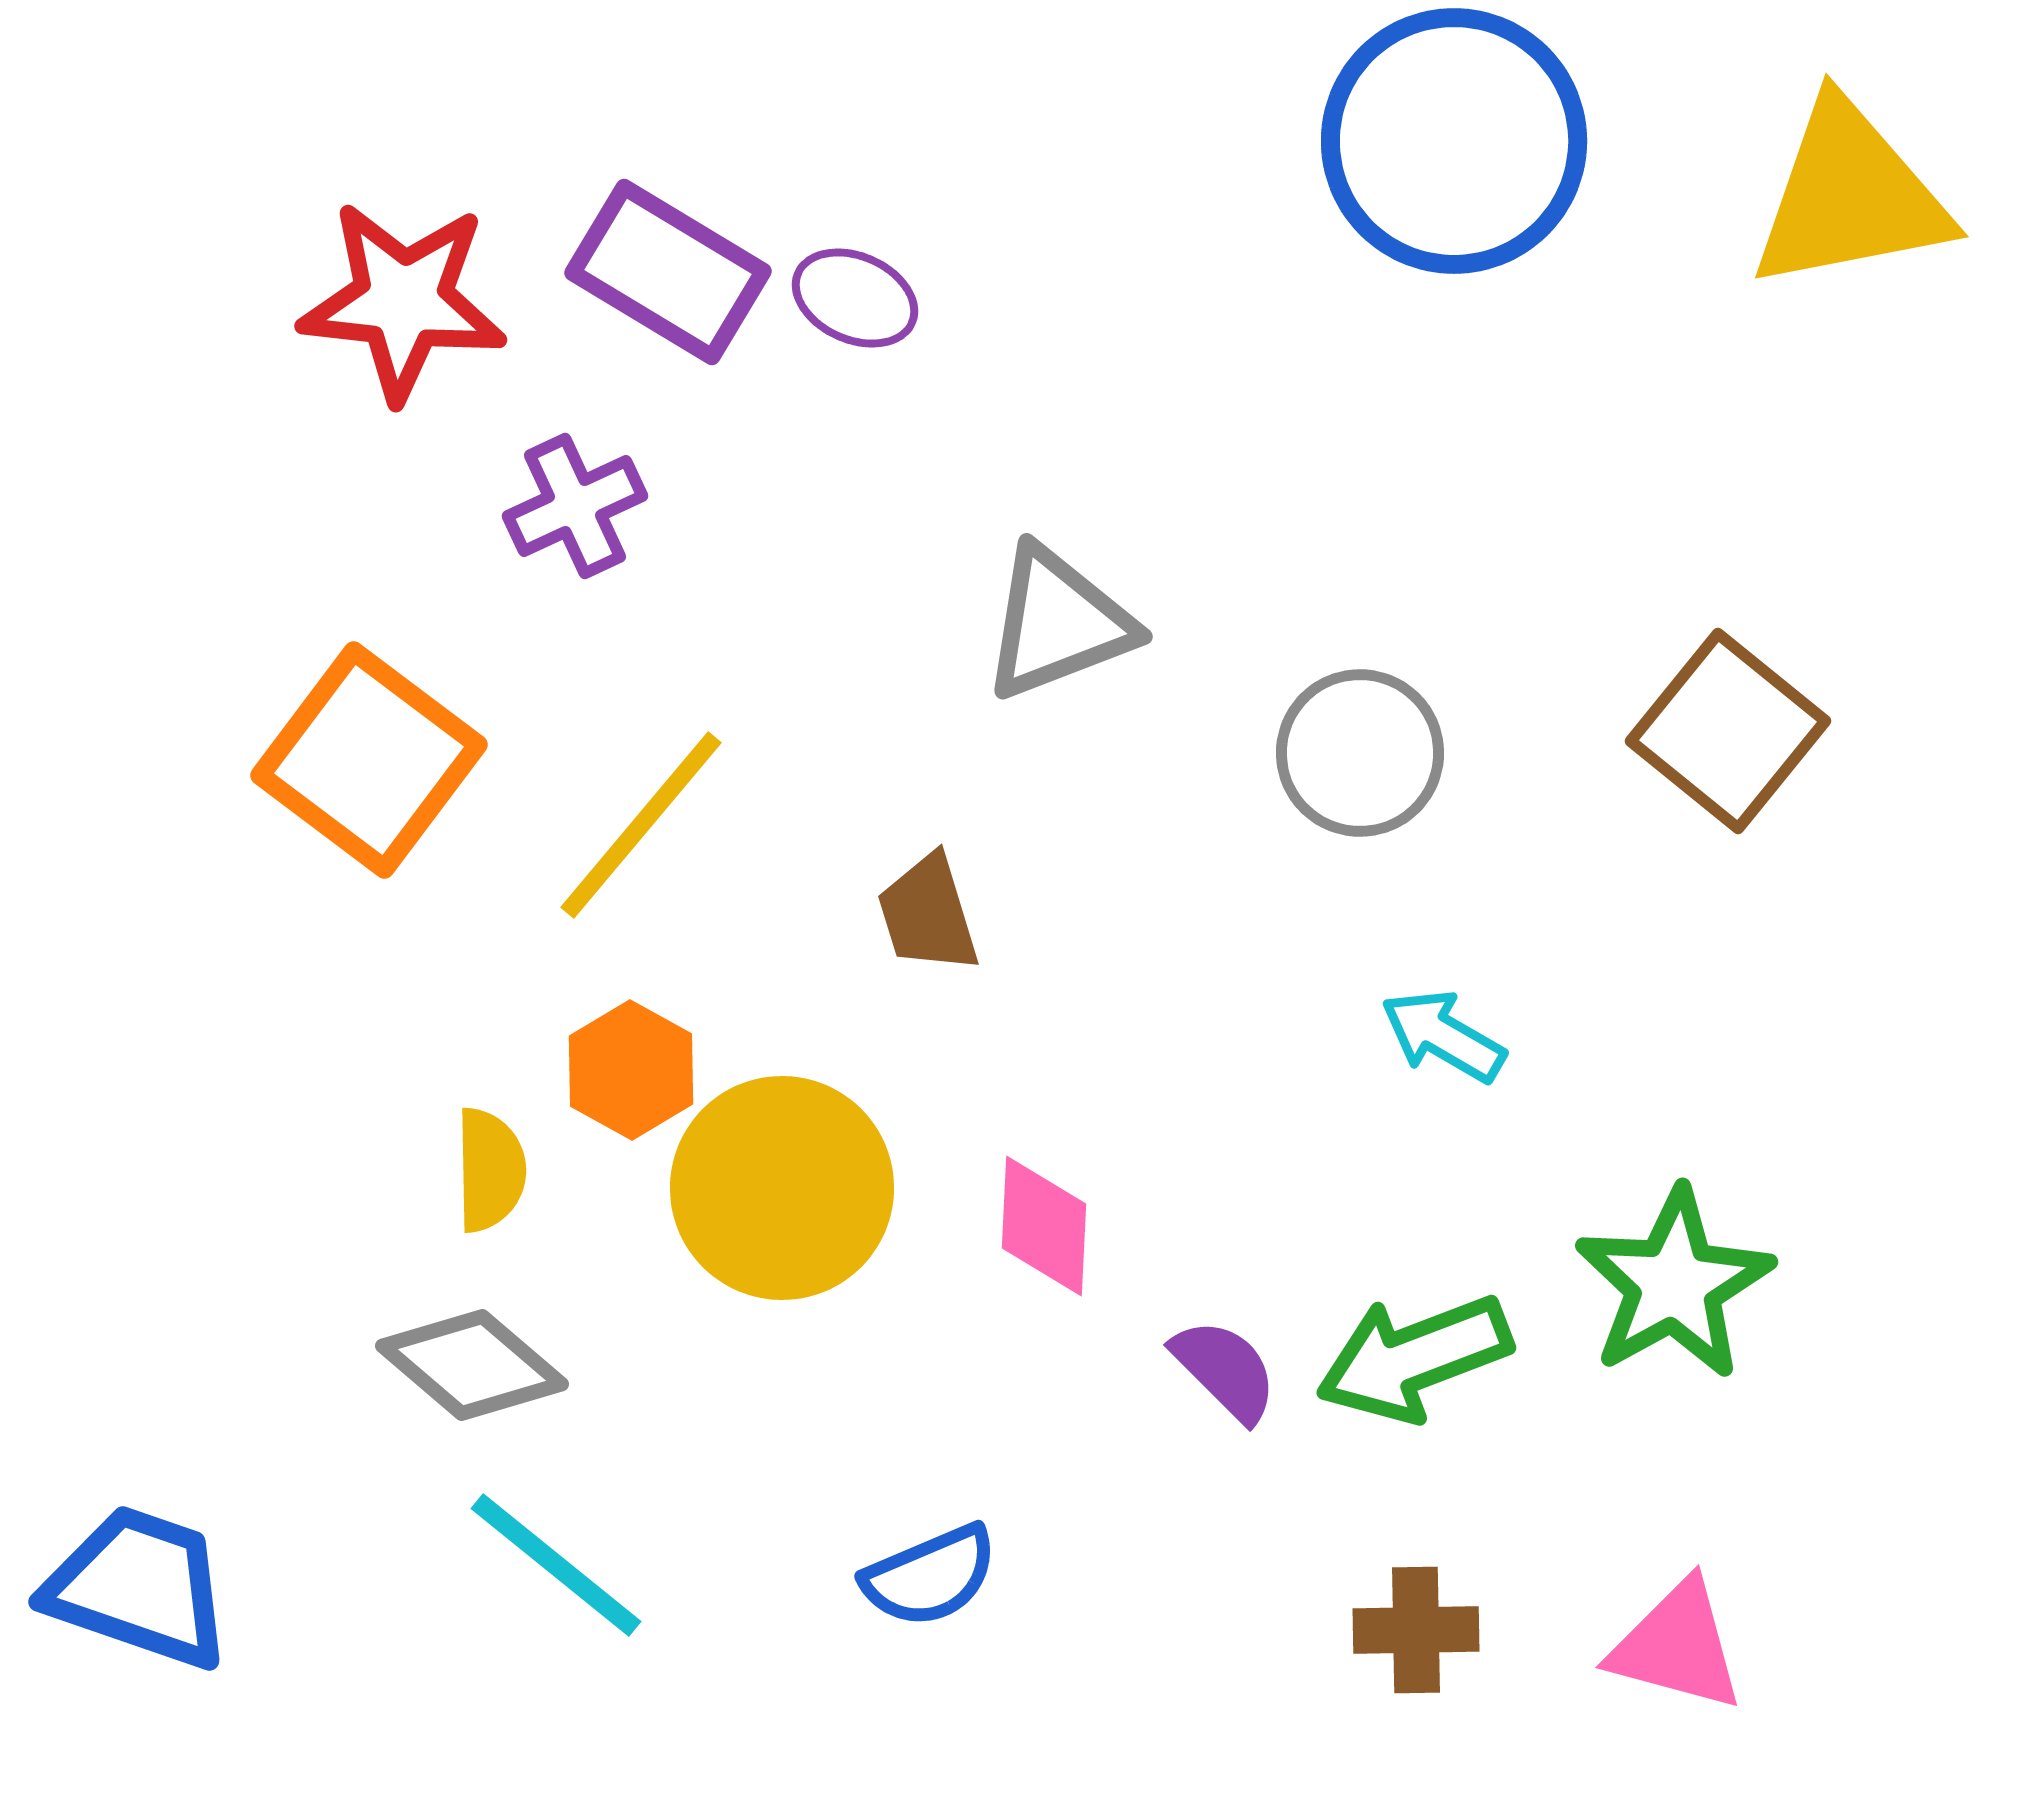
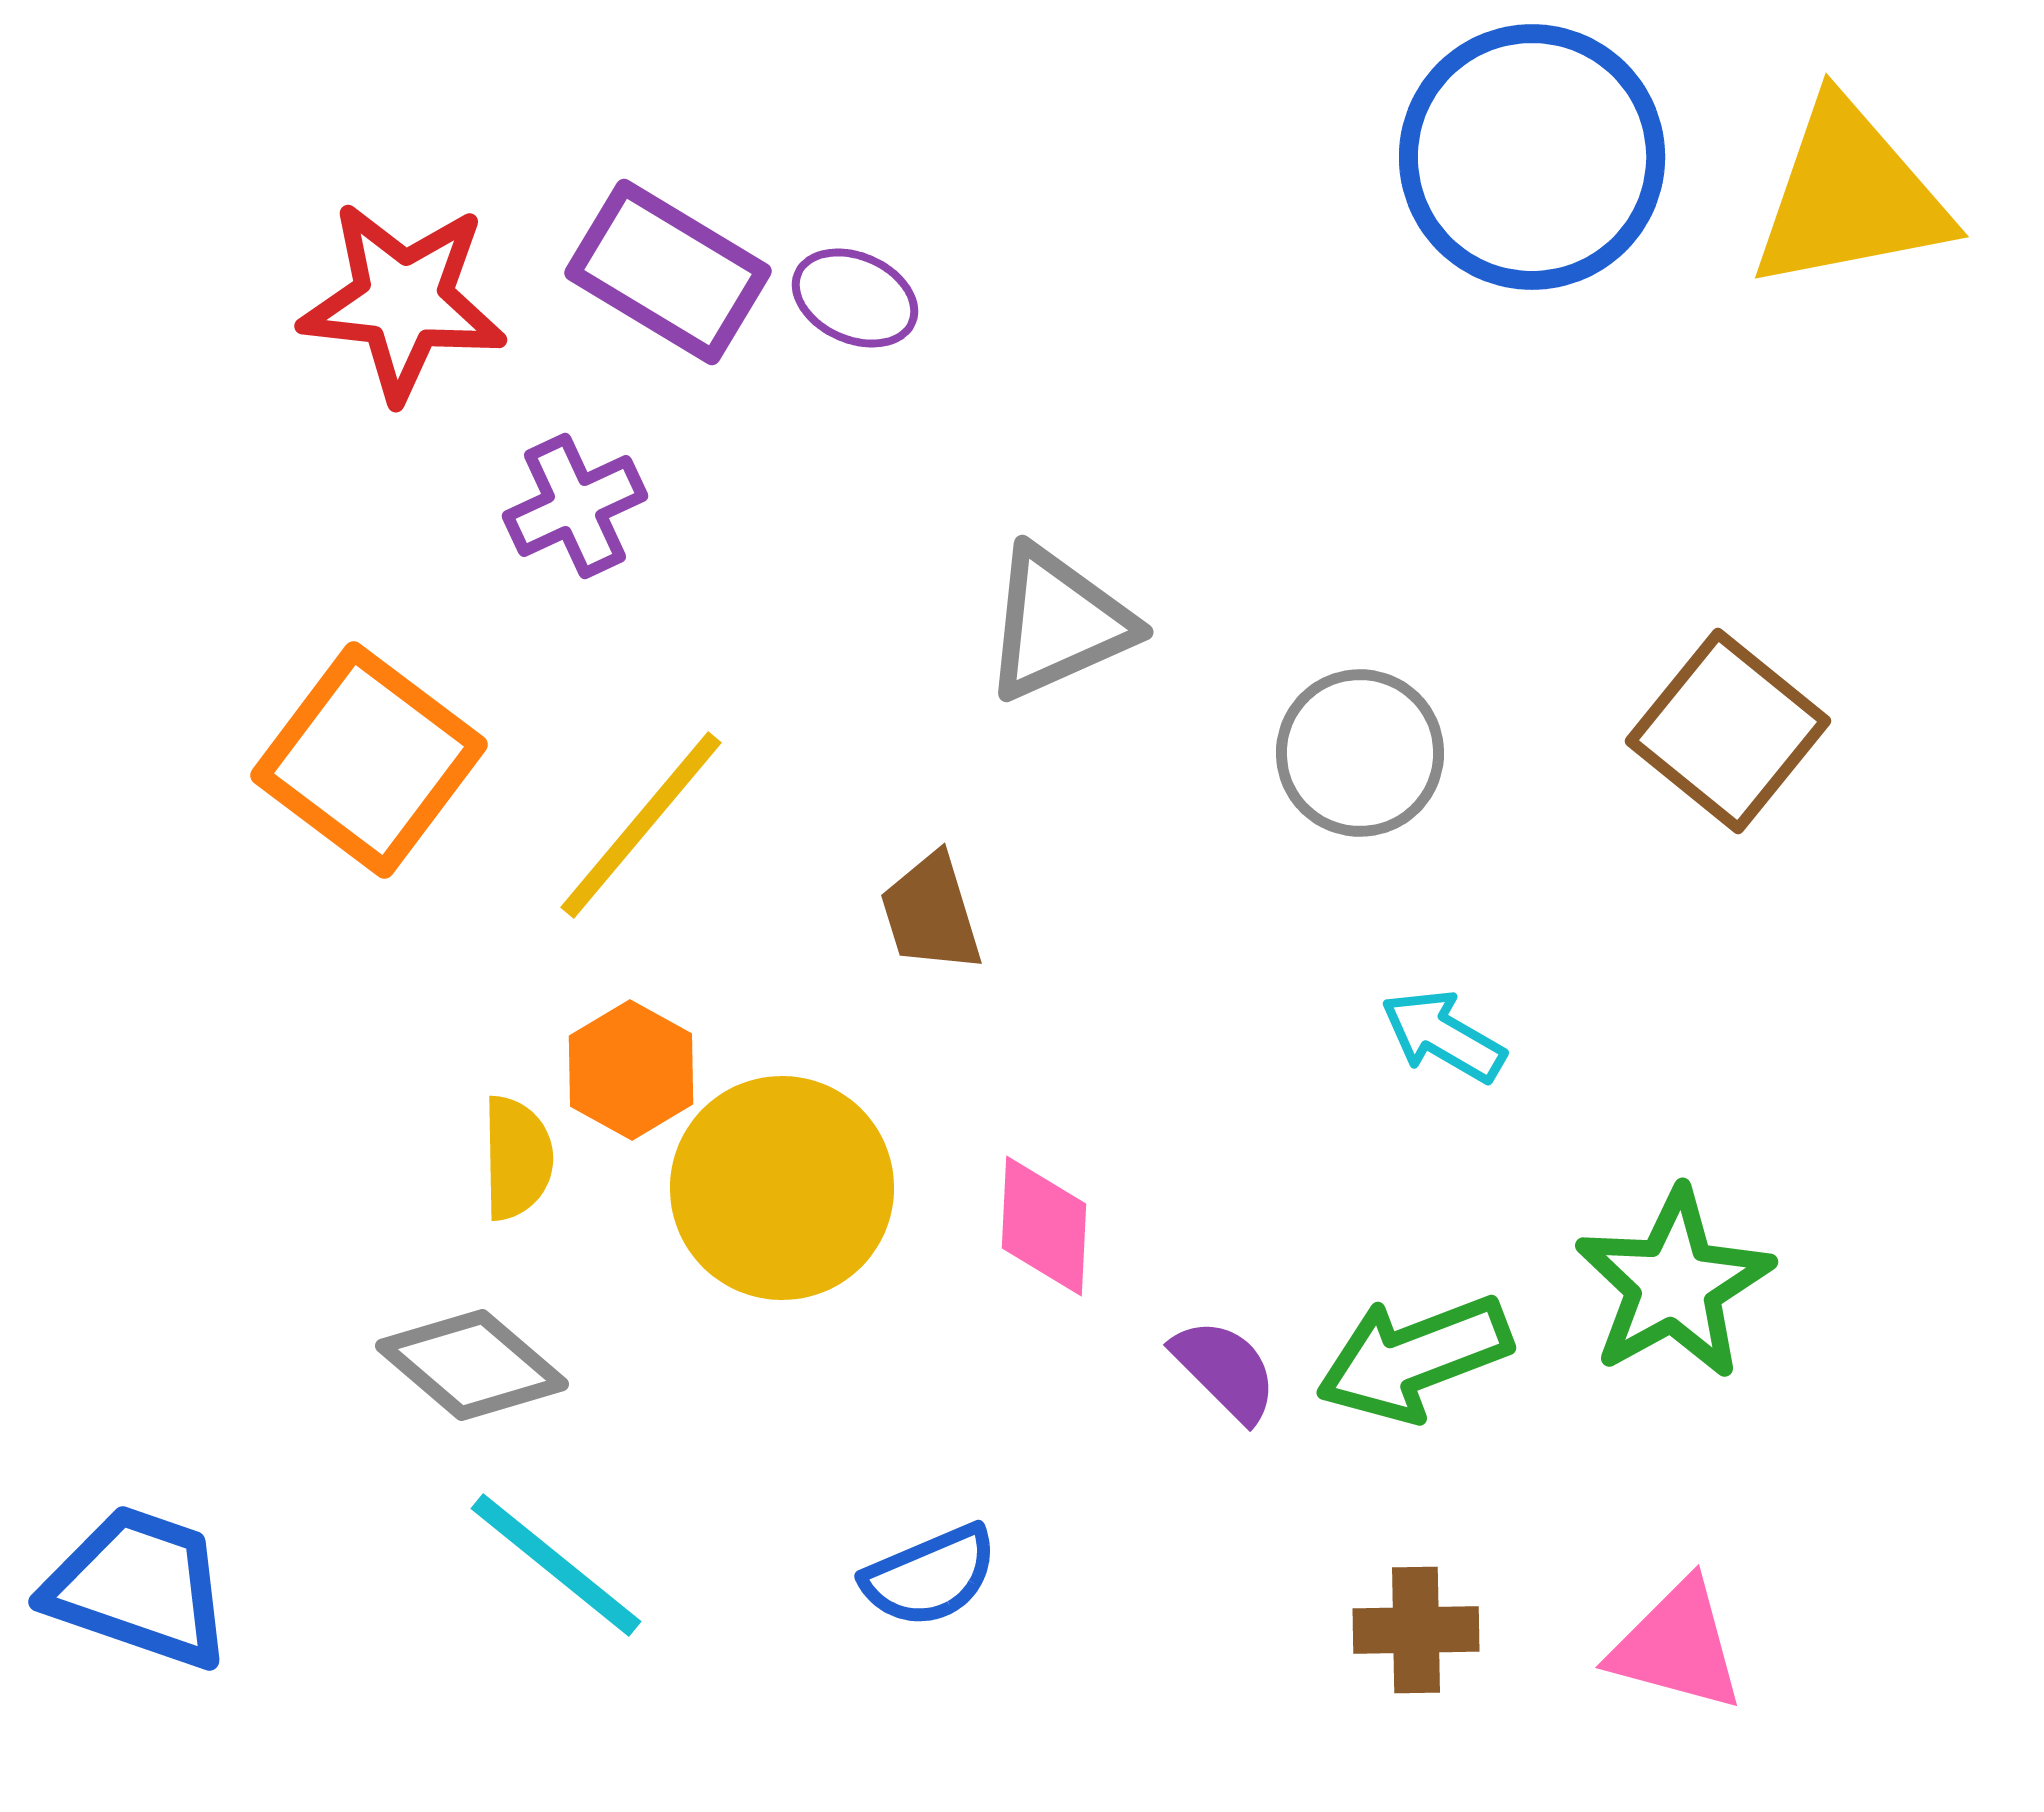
blue circle: moved 78 px right, 16 px down
gray triangle: rotated 3 degrees counterclockwise
brown trapezoid: moved 3 px right, 1 px up
yellow semicircle: moved 27 px right, 12 px up
